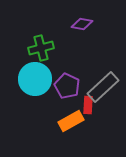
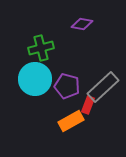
purple pentagon: rotated 10 degrees counterclockwise
red rectangle: rotated 18 degrees clockwise
